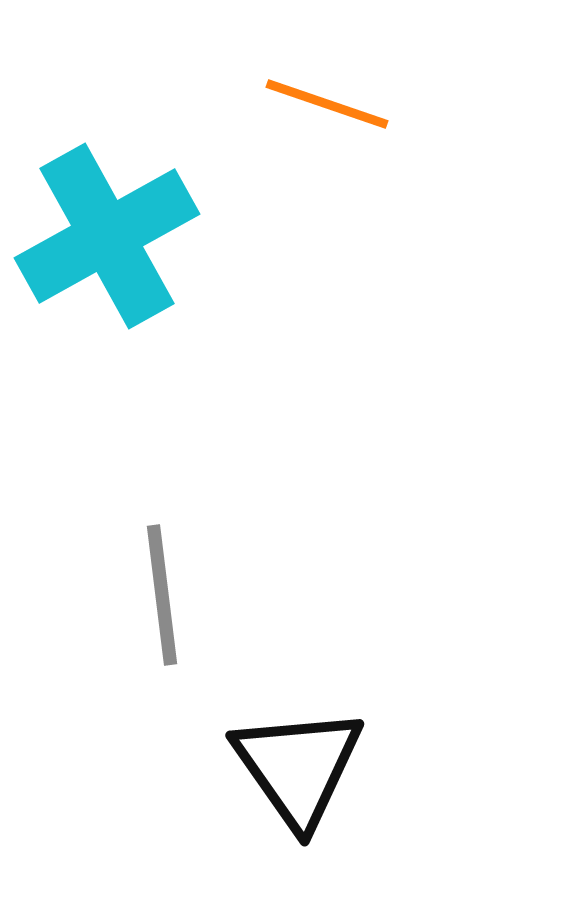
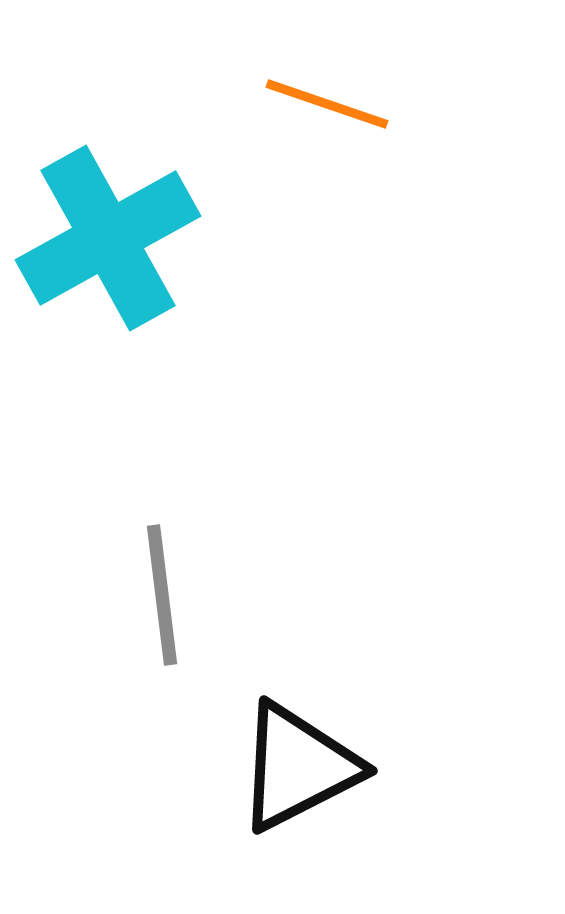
cyan cross: moved 1 px right, 2 px down
black triangle: rotated 38 degrees clockwise
